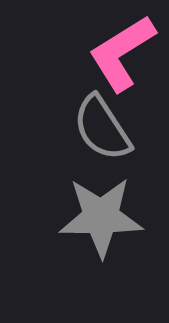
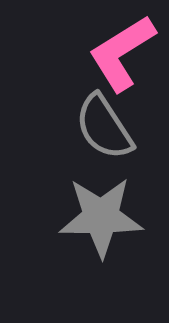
gray semicircle: moved 2 px right, 1 px up
